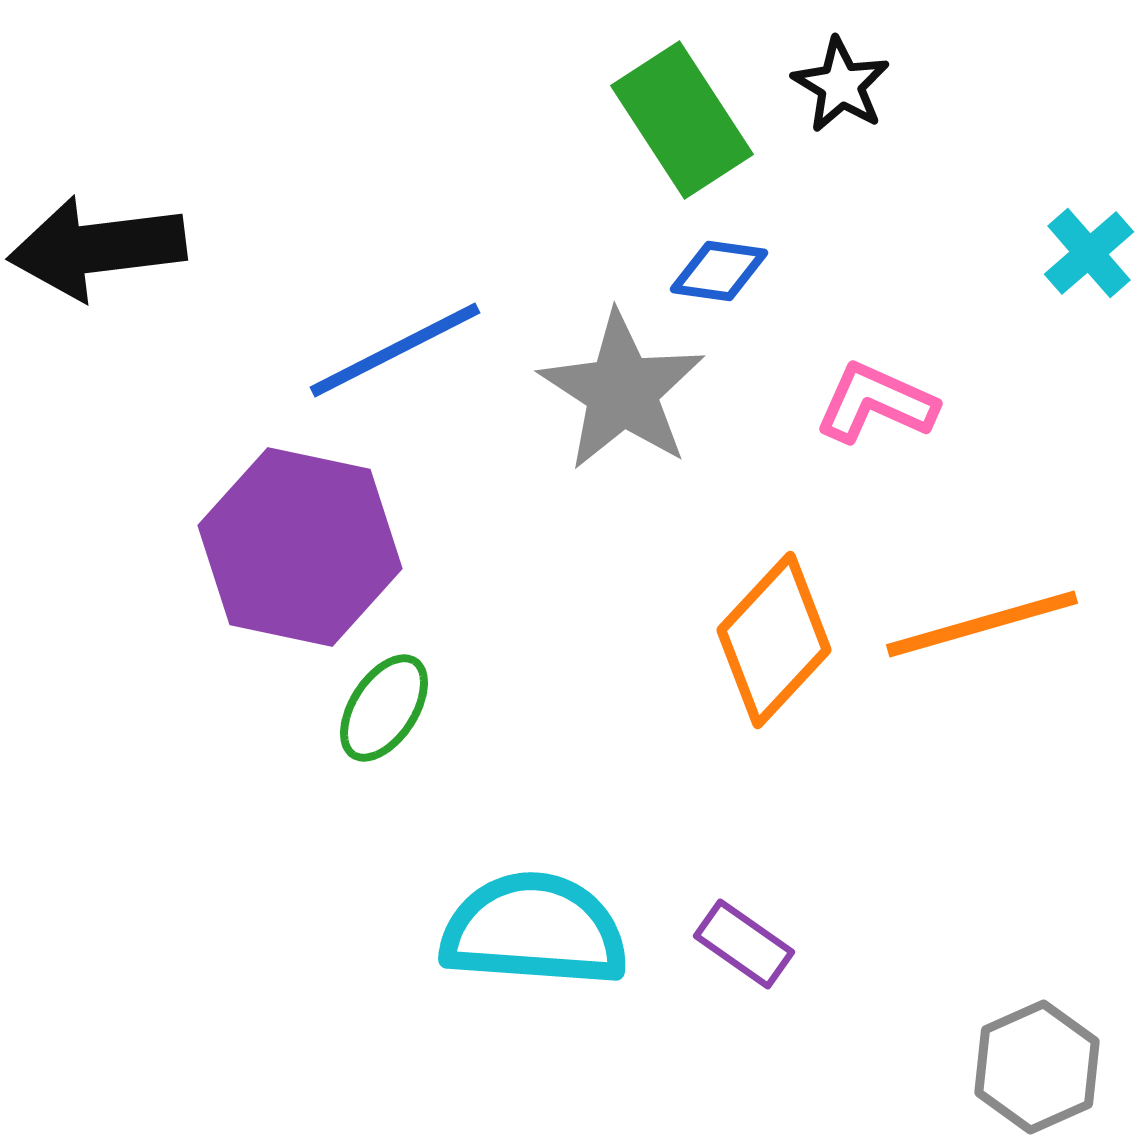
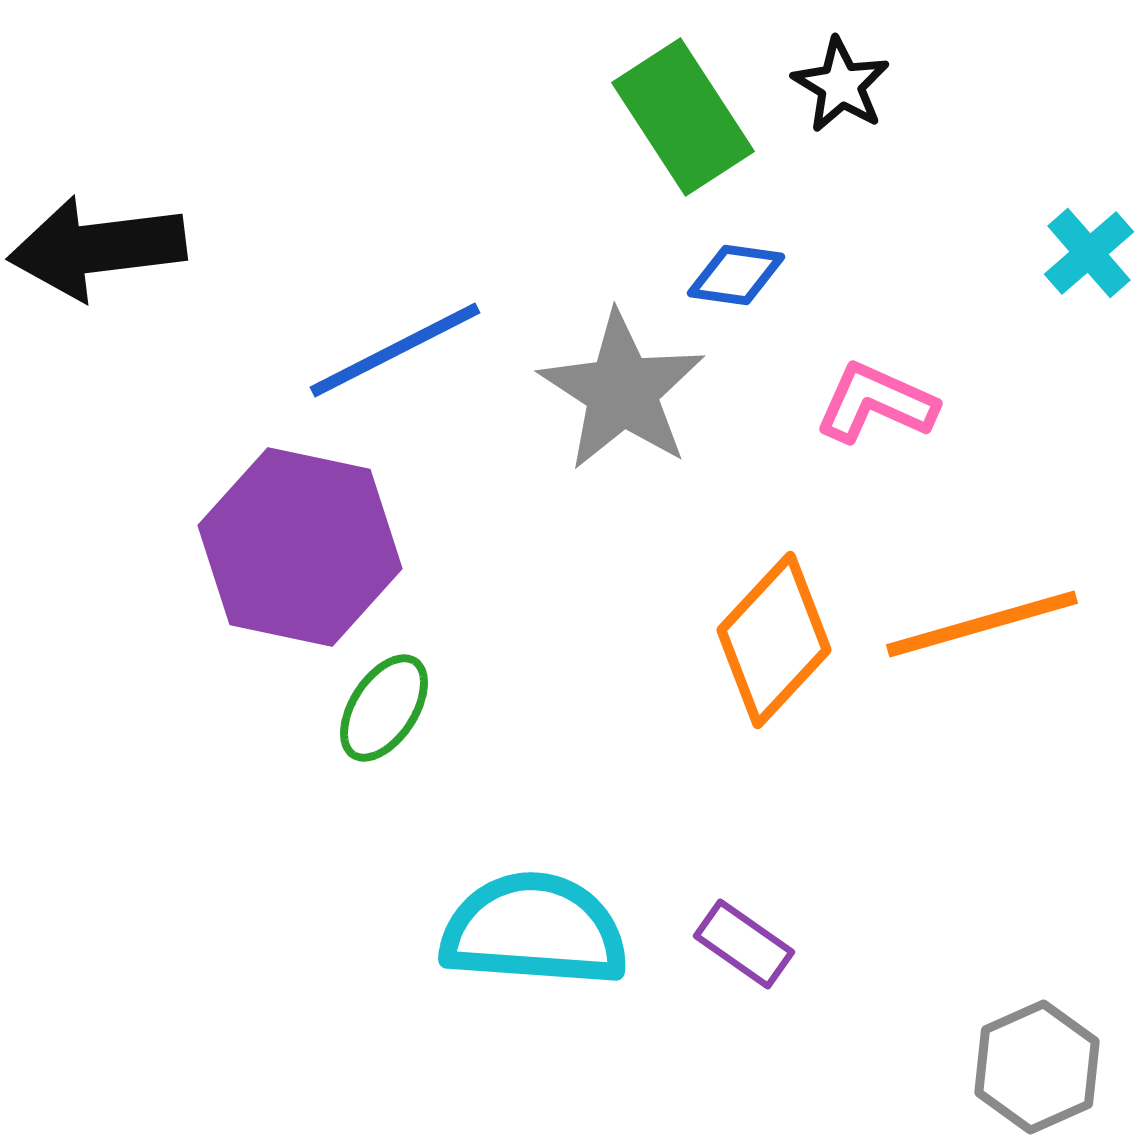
green rectangle: moved 1 px right, 3 px up
blue diamond: moved 17 px right, 4 px down
